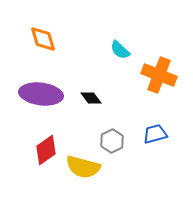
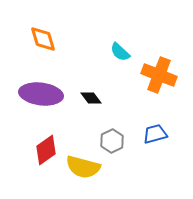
cyan semicircle: moved 2 px down
